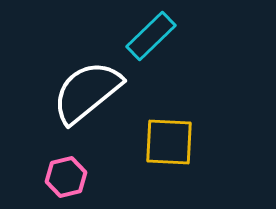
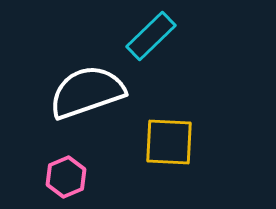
white semicircle: rotated 20 degrees clockwise
pink hexagon: rotated 9 degrees counterclockwise
